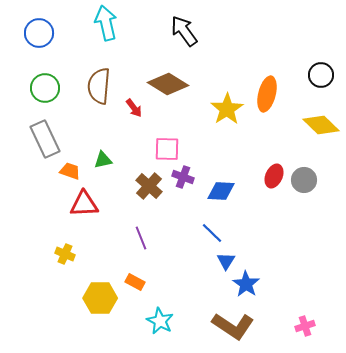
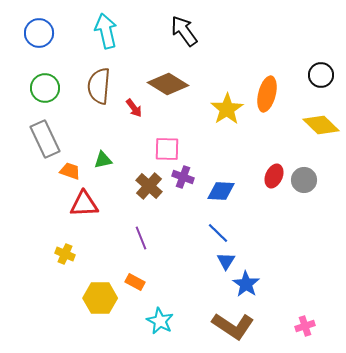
cyan arrow: moved 8 px down
blue line: moved 6 px right
